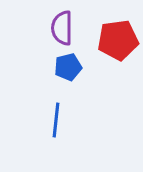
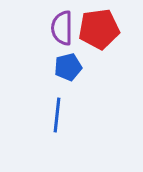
red pentagon: moved 19 px left, 11 px up
blue line: moved 1 px right, 5 px up
